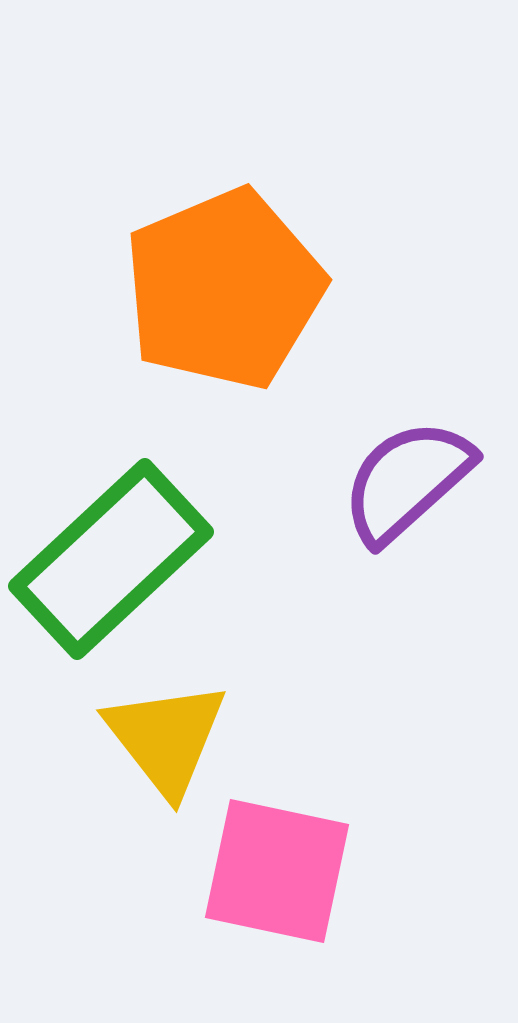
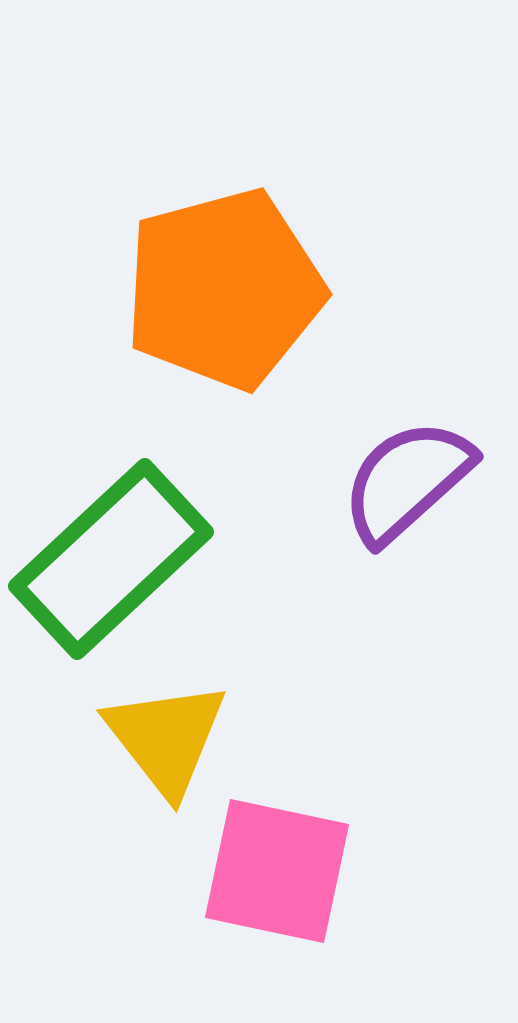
orange pentagon: rotated 8 degrees clockwise
